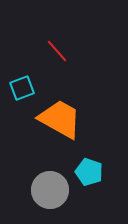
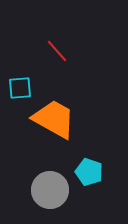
cyan square: moved 2 px left; rotated 15 degrees clockwise
orange trapezoid: moved 6 px left
